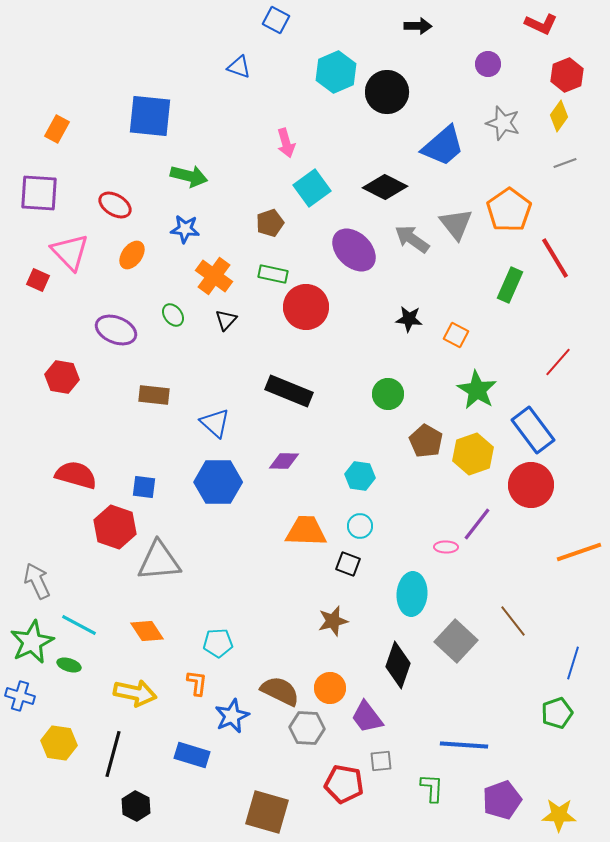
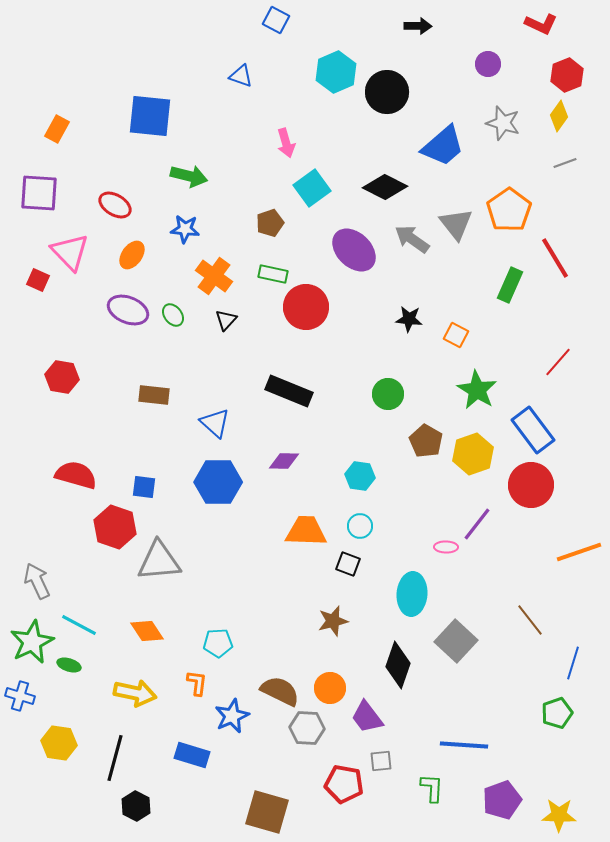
blue triangle at (239, 67): moved 2 px right, 9 px down
purple ellipse at (116, 330): moved 12 px right, 20 px up
brown line at (513, 621): moved 17 px right, 1 px up
black line at (113, 754): moved 2 px right, 4 px down
